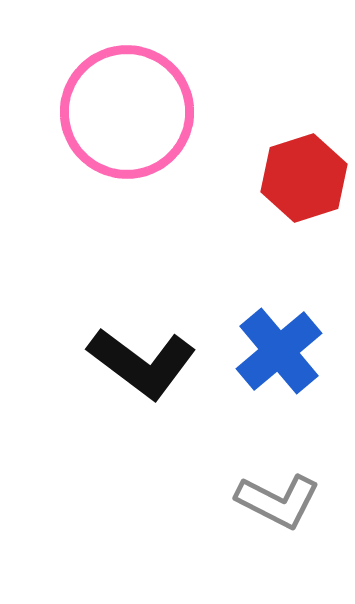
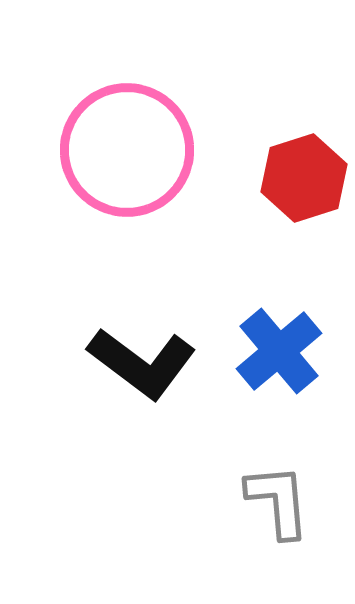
pink circle: moved 38 px down
gray L-shape: rotated 122 degrees counterclockwise
